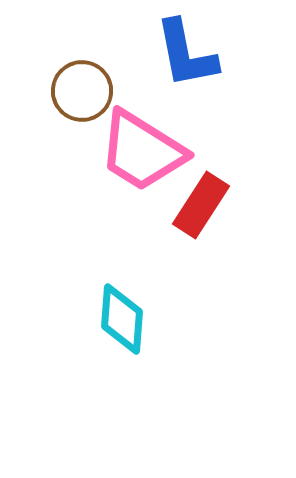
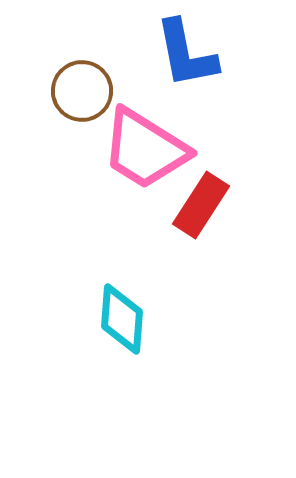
pink trapezoid: moved 3 px right, 2 px up
